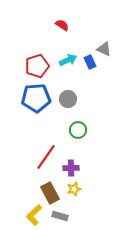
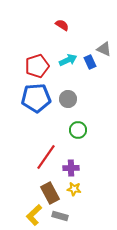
yellow star: rotated 24 degrees clockwise
